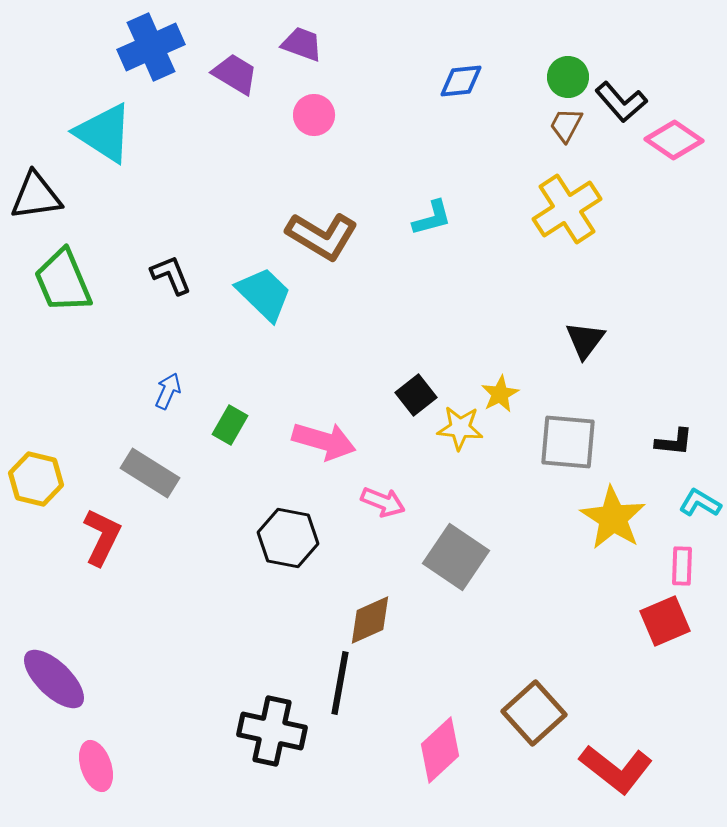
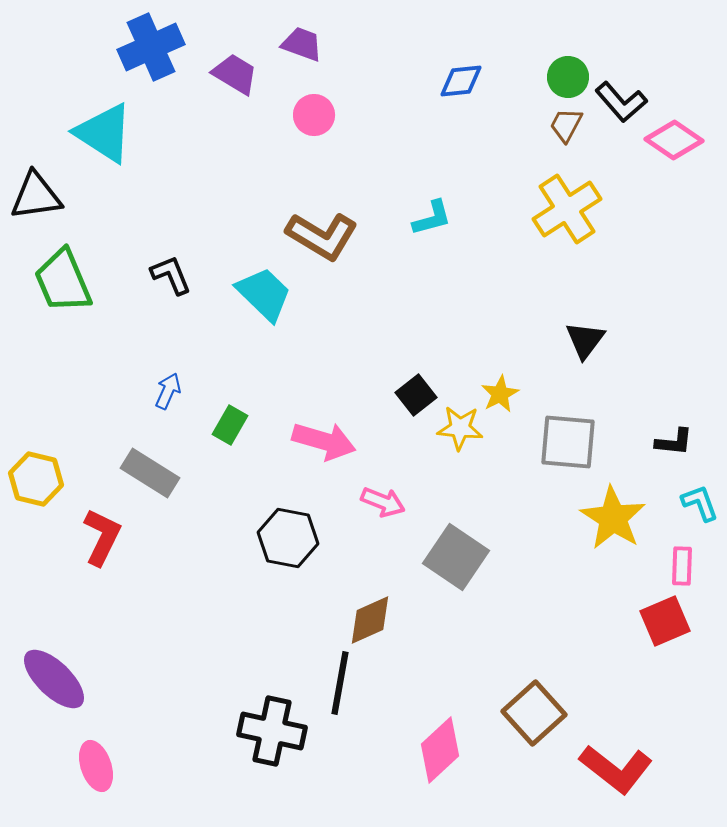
cyan L-shape at (700, 503): rotated 39 degrees clockwise
